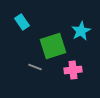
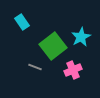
cyan star: moved 6 px down
green square: rotated 20 degrees counterclockwise
pink cross: rotated 18 degrees counterclockwise
